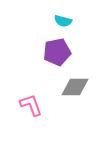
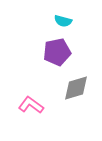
gray diamond: moved 1 px right, 1 px down; rotated 16 degrees counterclockwise
pink L-shape: rotated 35 degrees counterclockwise
